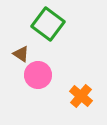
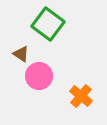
pink circle: moved 1 px right, 1 px down
